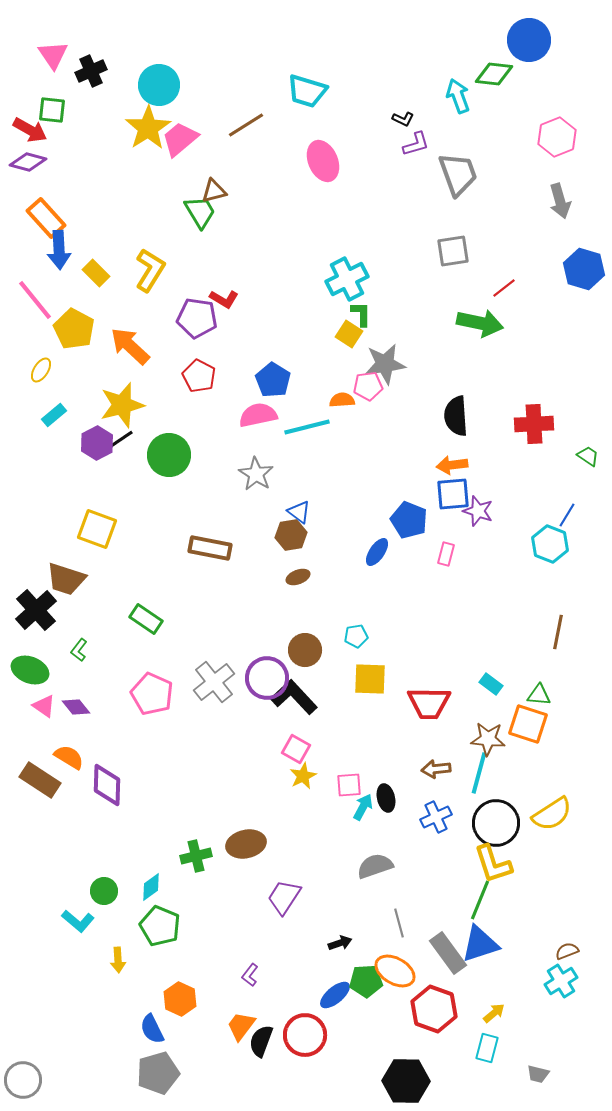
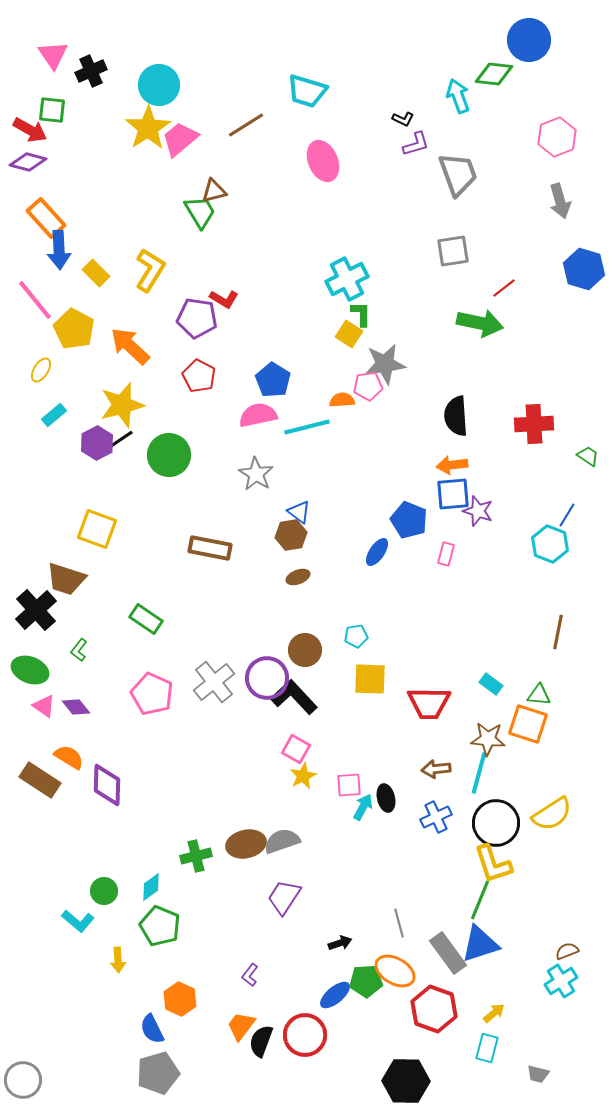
gray semicircle at (375, 866): moved 93 px left, 25 px up
